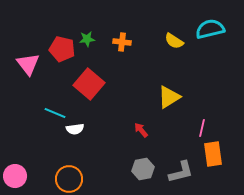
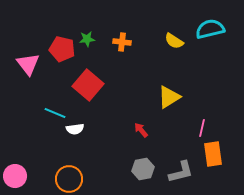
red square: moved 1 px left, 1 px down
